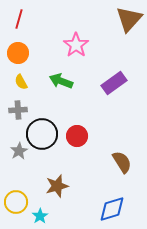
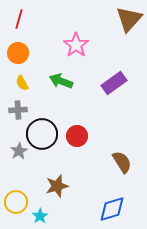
yellow semicircle: moved 1 px right, 1 px down
